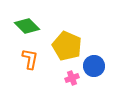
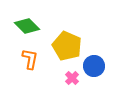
pink cross: rotated 24 degrees counterclockwise
